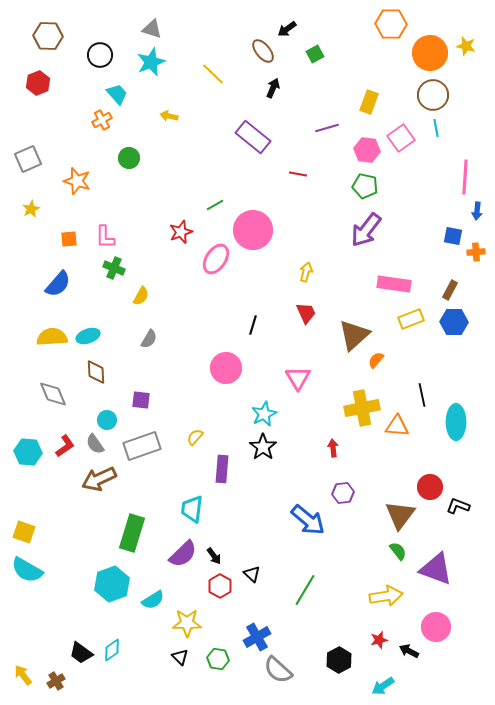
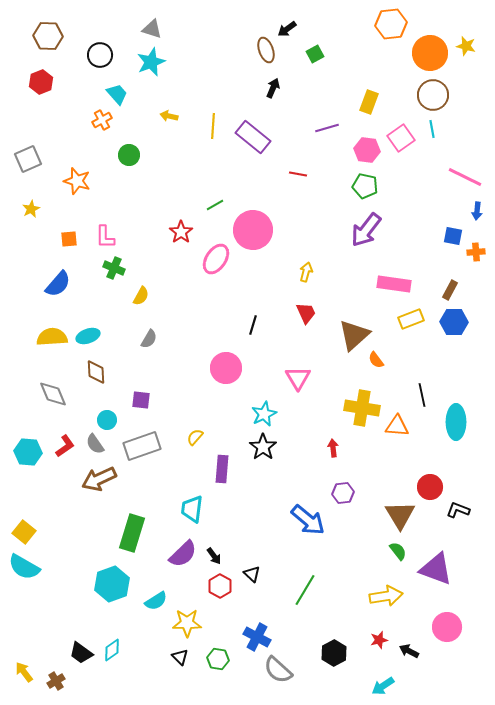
orange hexagon at (391, 24): rotated 8 degrees counterclockwise
brown ellipse at (263, 51): moved 3 px right, 1 px up; rotated 20 degrees clockwise
yellow line at (213, 74): moved 52 px down; rotated 50 degrees clockwise
red hexagon at (38, 83): moved 3 px right, 1 px up
cyan line at (436, 128): moved 4 px left, 1 px down
green circle at (129, 158): moved 3 px up
pink line at (465, 177): rotated 68 degrees counterclockwise
red star at (181, 232): rotated 15 degrees counterclockwise
orange semicircle at (376, 360): rotated 78 degrees counterclockwise
yellow cross at (362, 408): rotated 20 degrees clockwise
black L-shape at (458, 506): moved 4 px down
brown triangle at (400, 515): rotated 8 degrees counterclockwise
yellow square at (24, 532): rotated 20 degrees clockwise
cyan semicircle at (27, 570): moved 3 px left, 3 px up
cyan semicircle at (153, 600): moved 3 px right, 1 px down
pink circle at (436, 627): moved 11 px right
blue cross at (257, 637): rotated 32 degrees counterclockwise
black hexagon at (339, 660): moved 5 px left, 7 px up
yellow arrow at (23, 675): moved 1 px right, 3 px up
